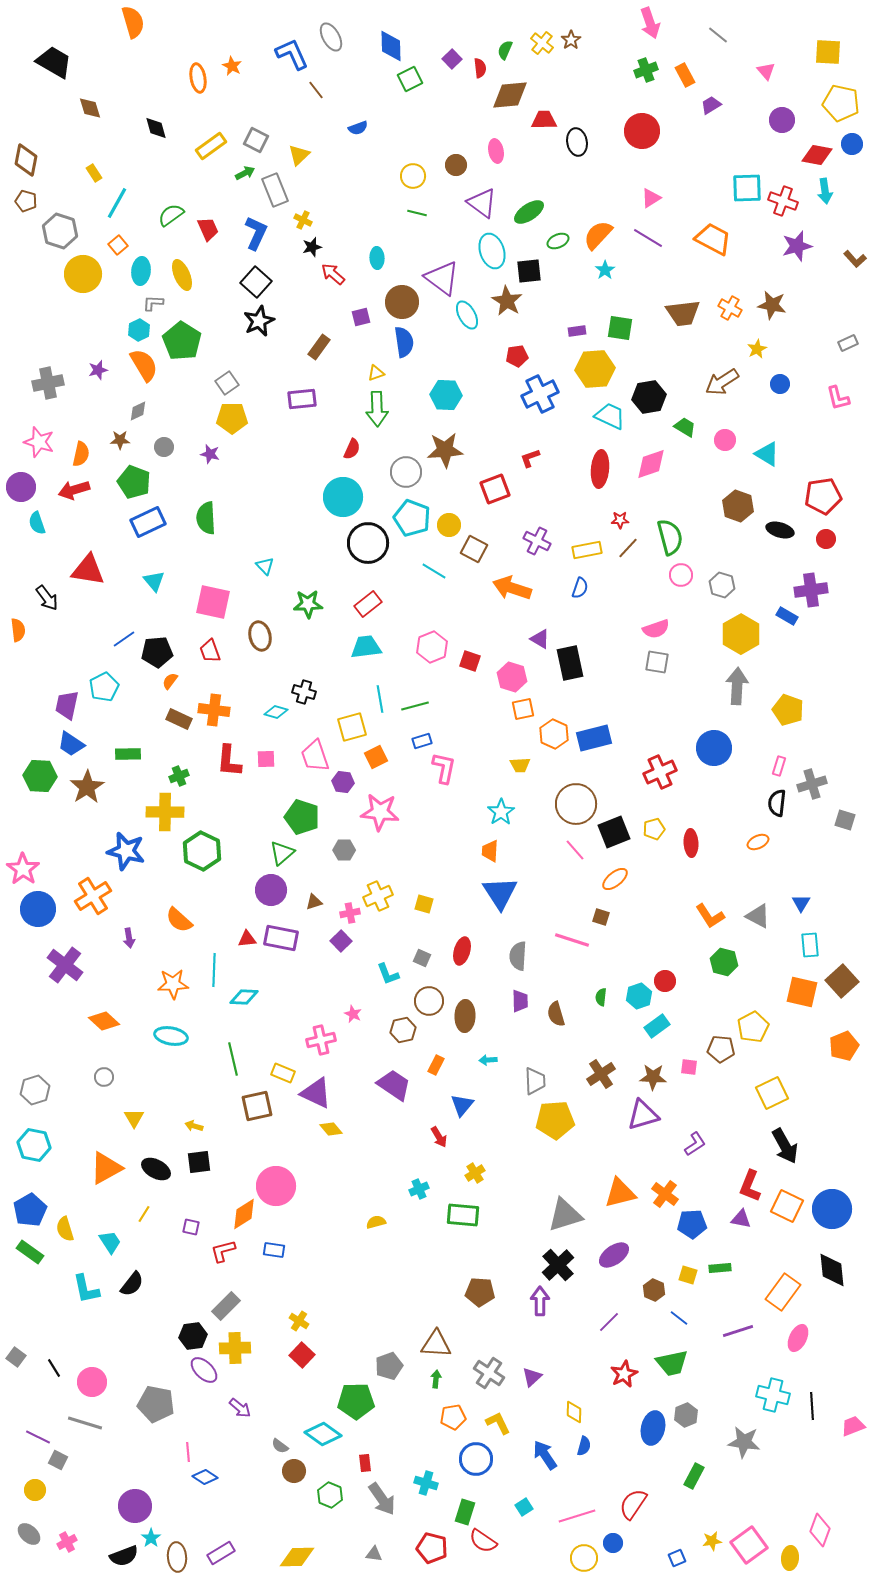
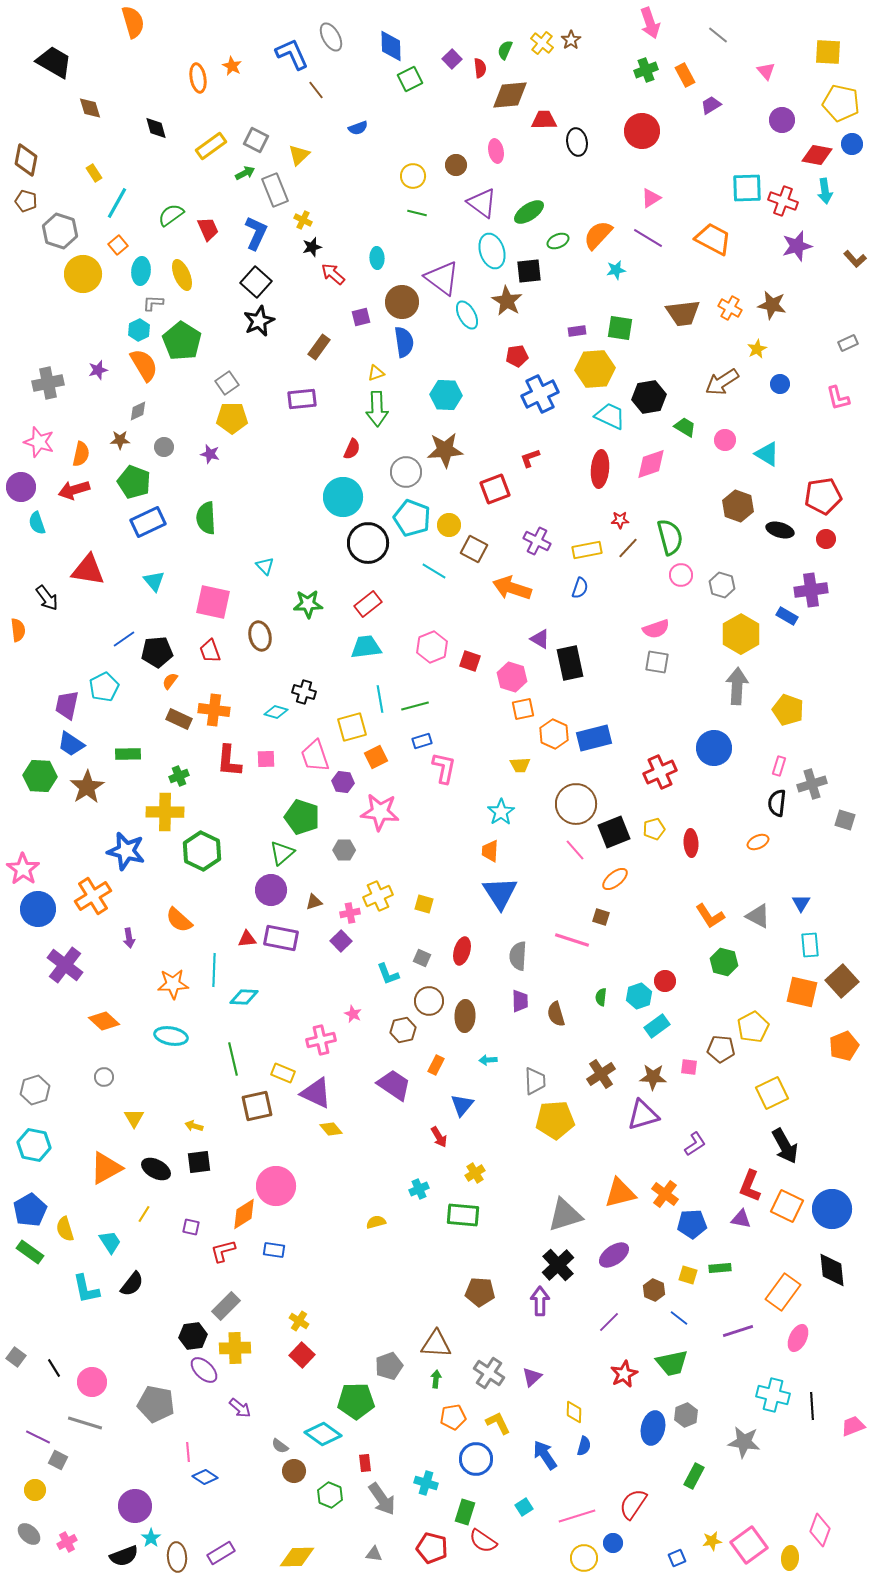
cyan star at (605, 270): moved 11 px right; rotated 24 degrees clockwise
